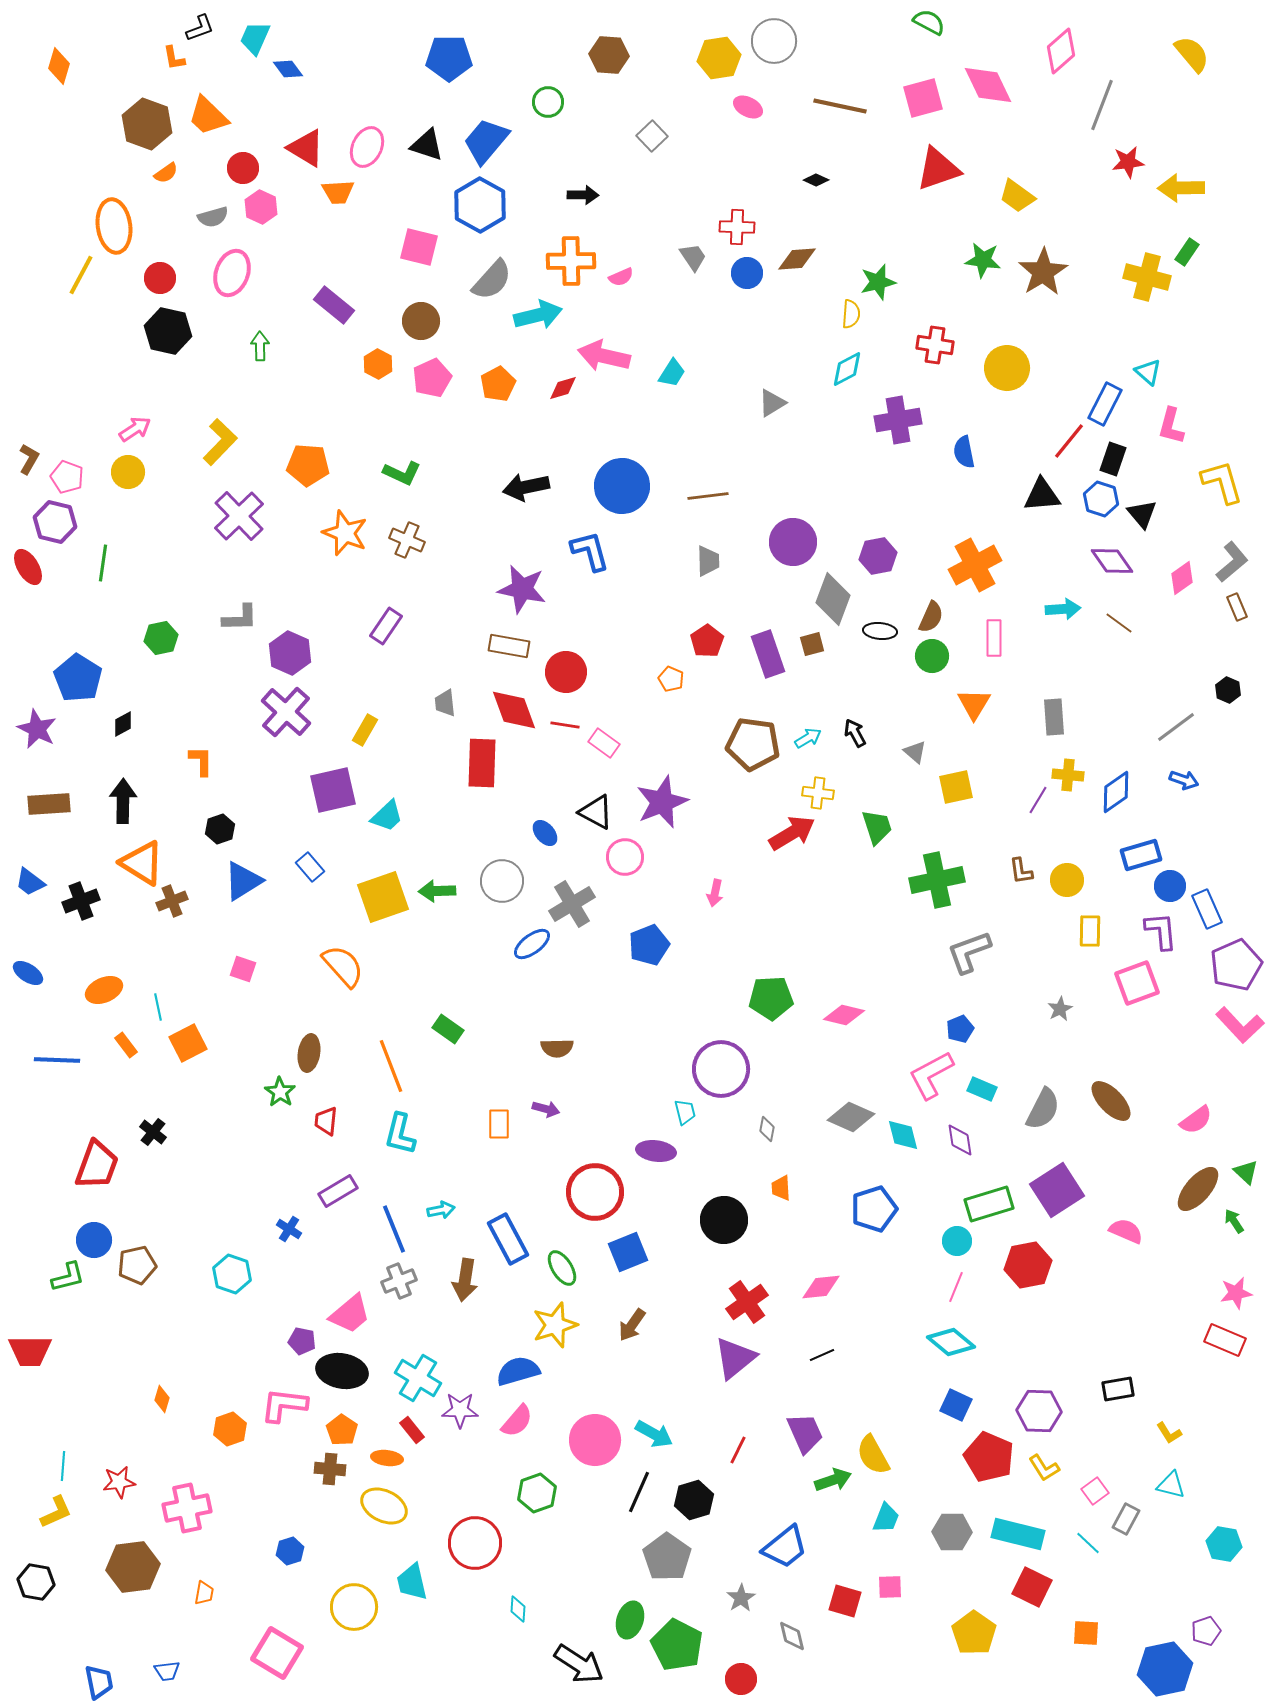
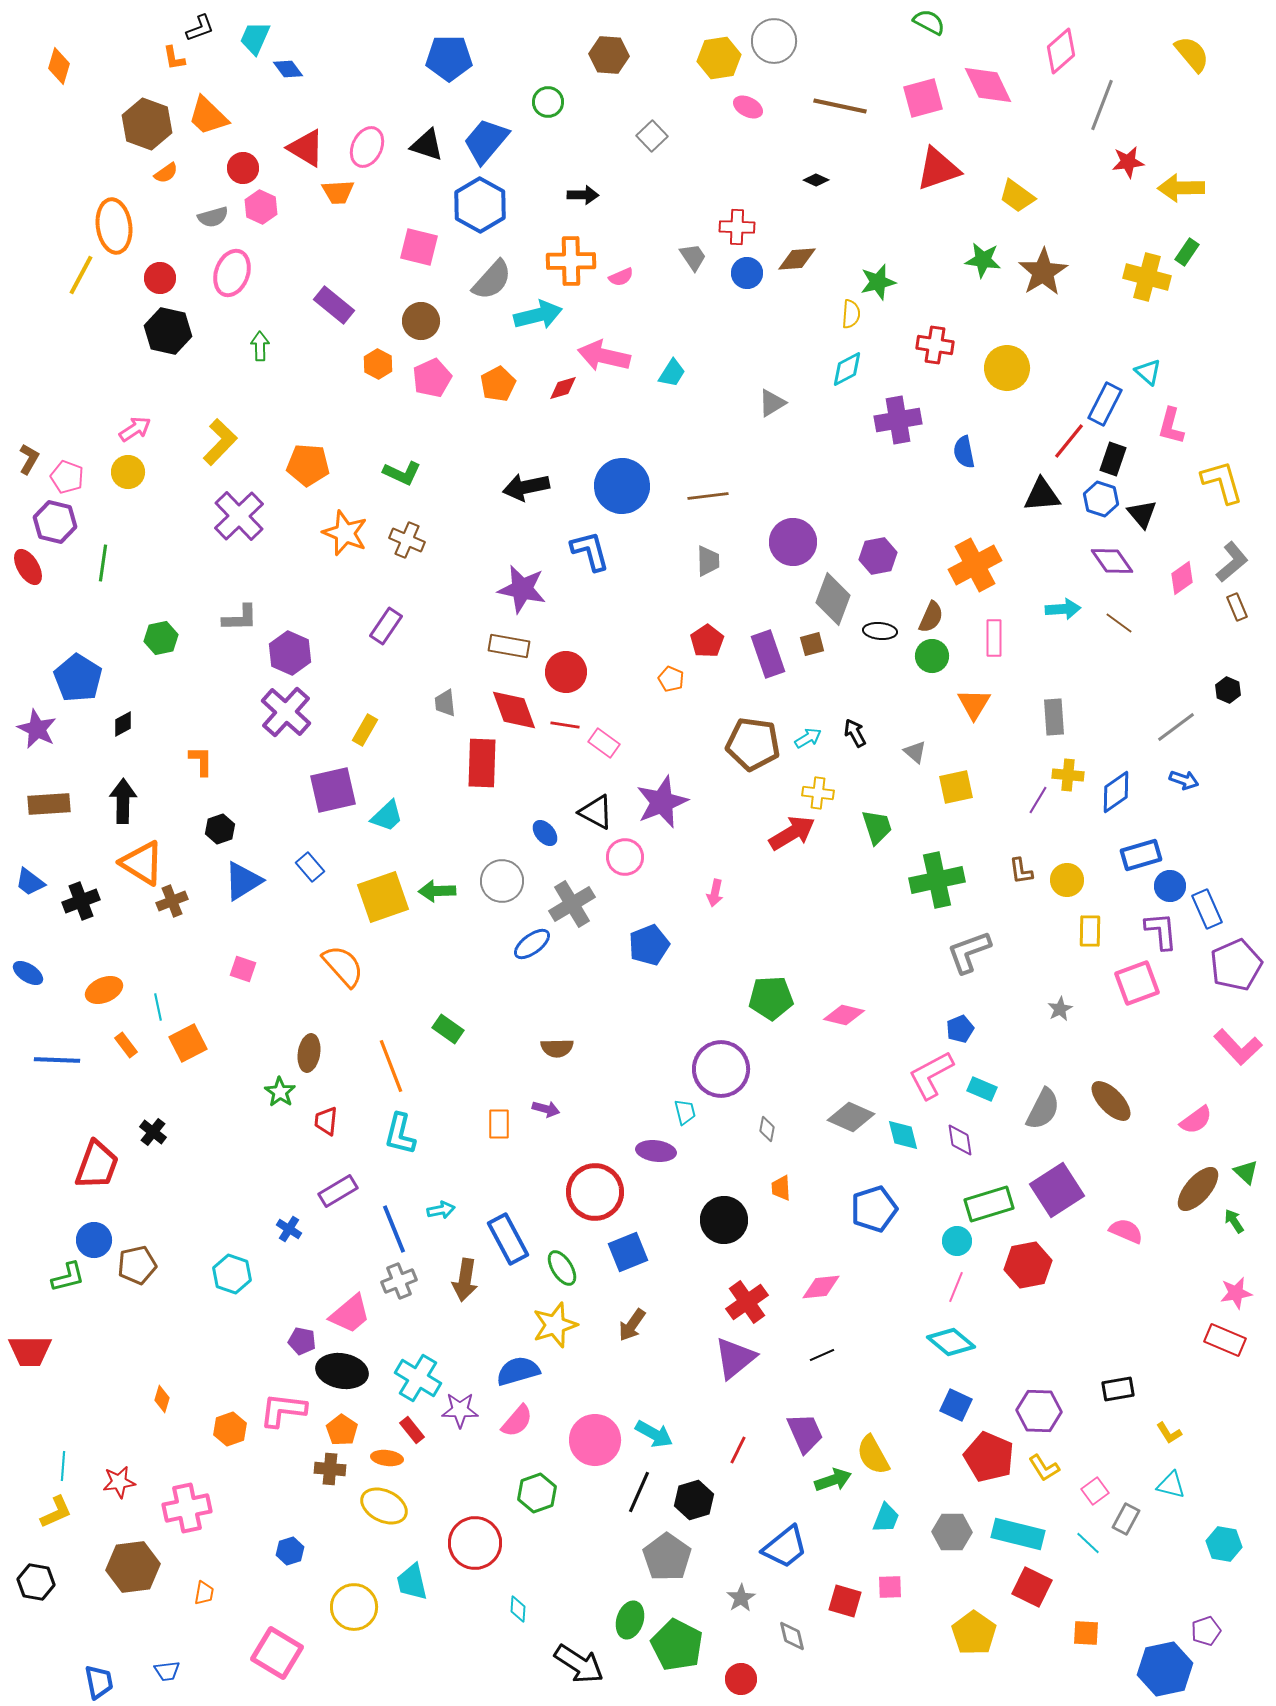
pink L-shape at (1240, 1025): moved 2 px left, 22 px down
pink L-shape at (284, 1405): moved 1 px left, 5 px down
